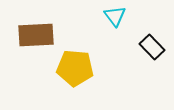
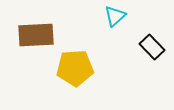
cyan triangle: rotated 25 degrees clockwise
yellow pentagon: rotated 9 degrees counterclockwise
